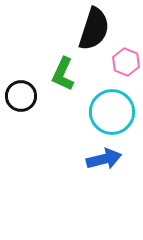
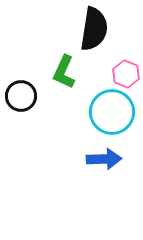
black semicircle: rotated 9 degrees counterclockwise
pink hexagon: moved 12 px down
green L-shape: moved 1 px right, 2 px up
blue arrow: rotated 12 degrees clockwise
